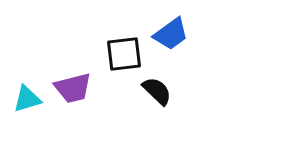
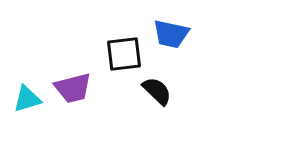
blue trapezoid: rotated 48 degrees clockwise
